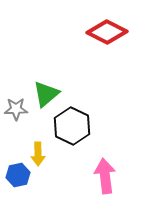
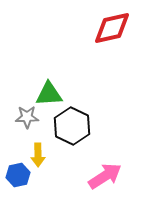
red diamond: moved 5 px right, 4 px up; rotated 39 degrees counterclockwise
green triangle: moved 3 px right; rotated 36 degrees clockwise
gray star: moved 11 px right, 8 px down
yellow arrow: moved 1 px down
pink arrow: rotated 64 degrees clockwise
